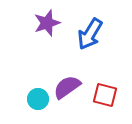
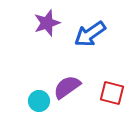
blue arrow: rotated 24 degrees clockwise
red square: moved 7 px right, 2 px up
cyan circle: moved 1 px right, 2 px down
